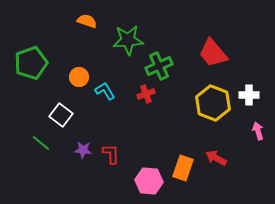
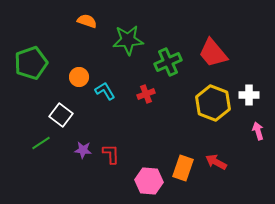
green cross: moved 9 px right, 4 px up
green line: rotated 72 degrees counterclockwise
red arrow: moved 4 px down
